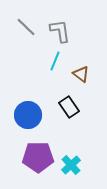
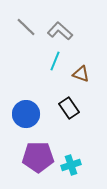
gray L-shape: rotated 40 degrees counterclockwise
brown triangle: rotated 18 degrees counterclockwise
black rectangle: moved 1 px down
blue circle: moved 2 px left, 1 px up
cyan cross: rotated 24 degrees clockwise
